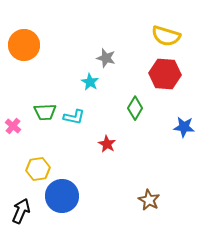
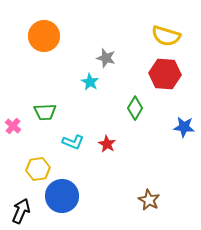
orange circle: moved 20 px right, 9 px up
cyan L-shape: moved 1 px left, 25 px down; rotated 10 degrees clockwise
